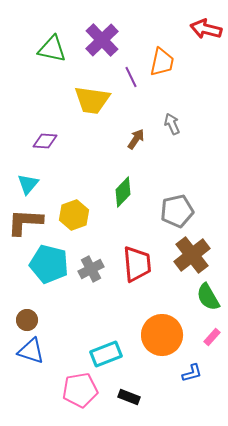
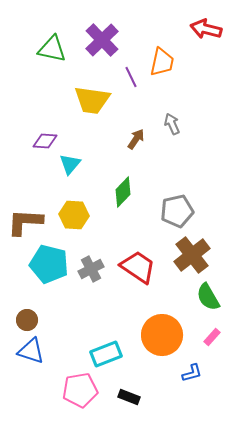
cyan triangle: moved 42 px right, 20 px up
yellow hexagon: rotated 24 degrees clockwise
red trapezoid: moved 1 px right, 3 px down; rotated 51 degrees counterclockwise
